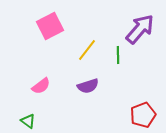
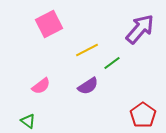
pink square: moved 1 px left, 2 px up
yellow line: rotated 25 degrees clockwise
green line: moved 6 px left, 8 px down; rotated 54 degrees clockwise
purple semicircle: rotated 15 degrees counterclockwise
red pentagon: rotated 15 degrees counterclockwise
